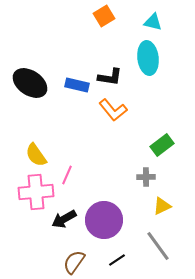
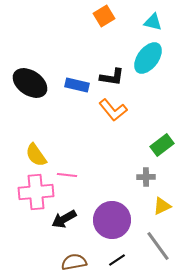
cyan ellipse: rotated 44 degrees clockwise
black L-shape: moved 2 px right
pink line: rotated 72 degrees clockwise
purple circle: moved 8 px right
brown semicircle: rotated 45 degrees clockwise
